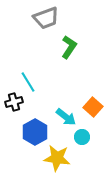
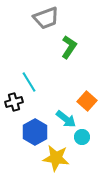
cyan line: moved 1 px right
orange square: moved 6 px left, 6 px up
cyan arrow: moved 2 px down
yellow star: moved 1 px left
